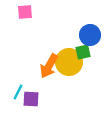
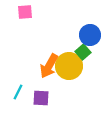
green square: rotated 28 degrees counterclockwise
yellow circle: moved 4 px down
purple square: moved 10 px right, 1 px up
